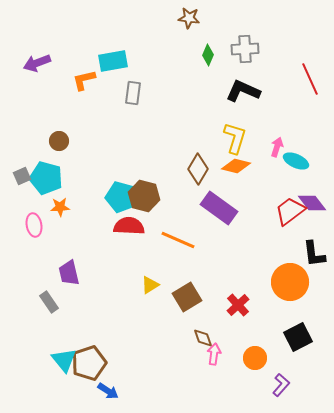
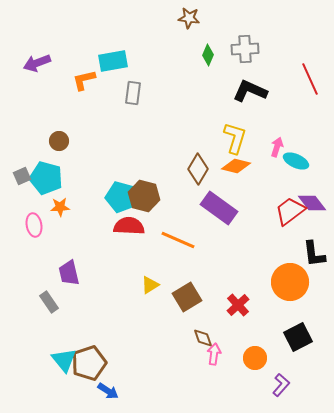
black L-shape at (243, 91): moved 7 px right
